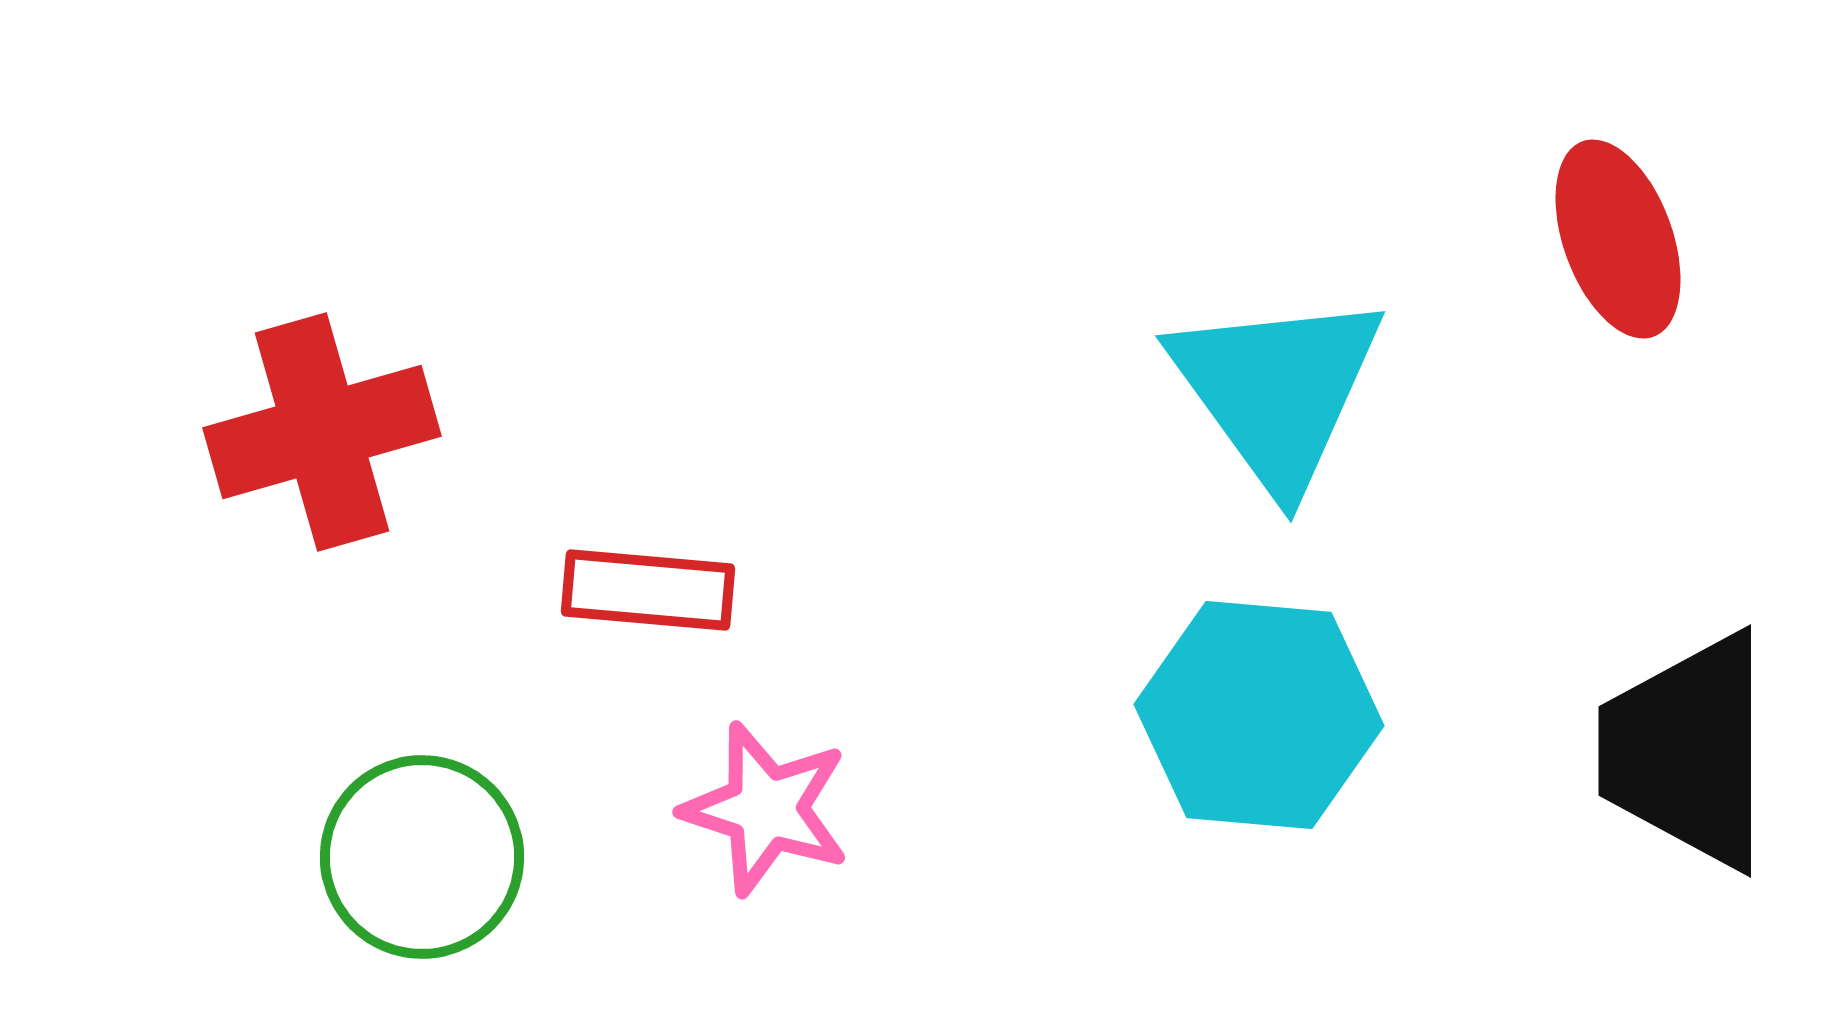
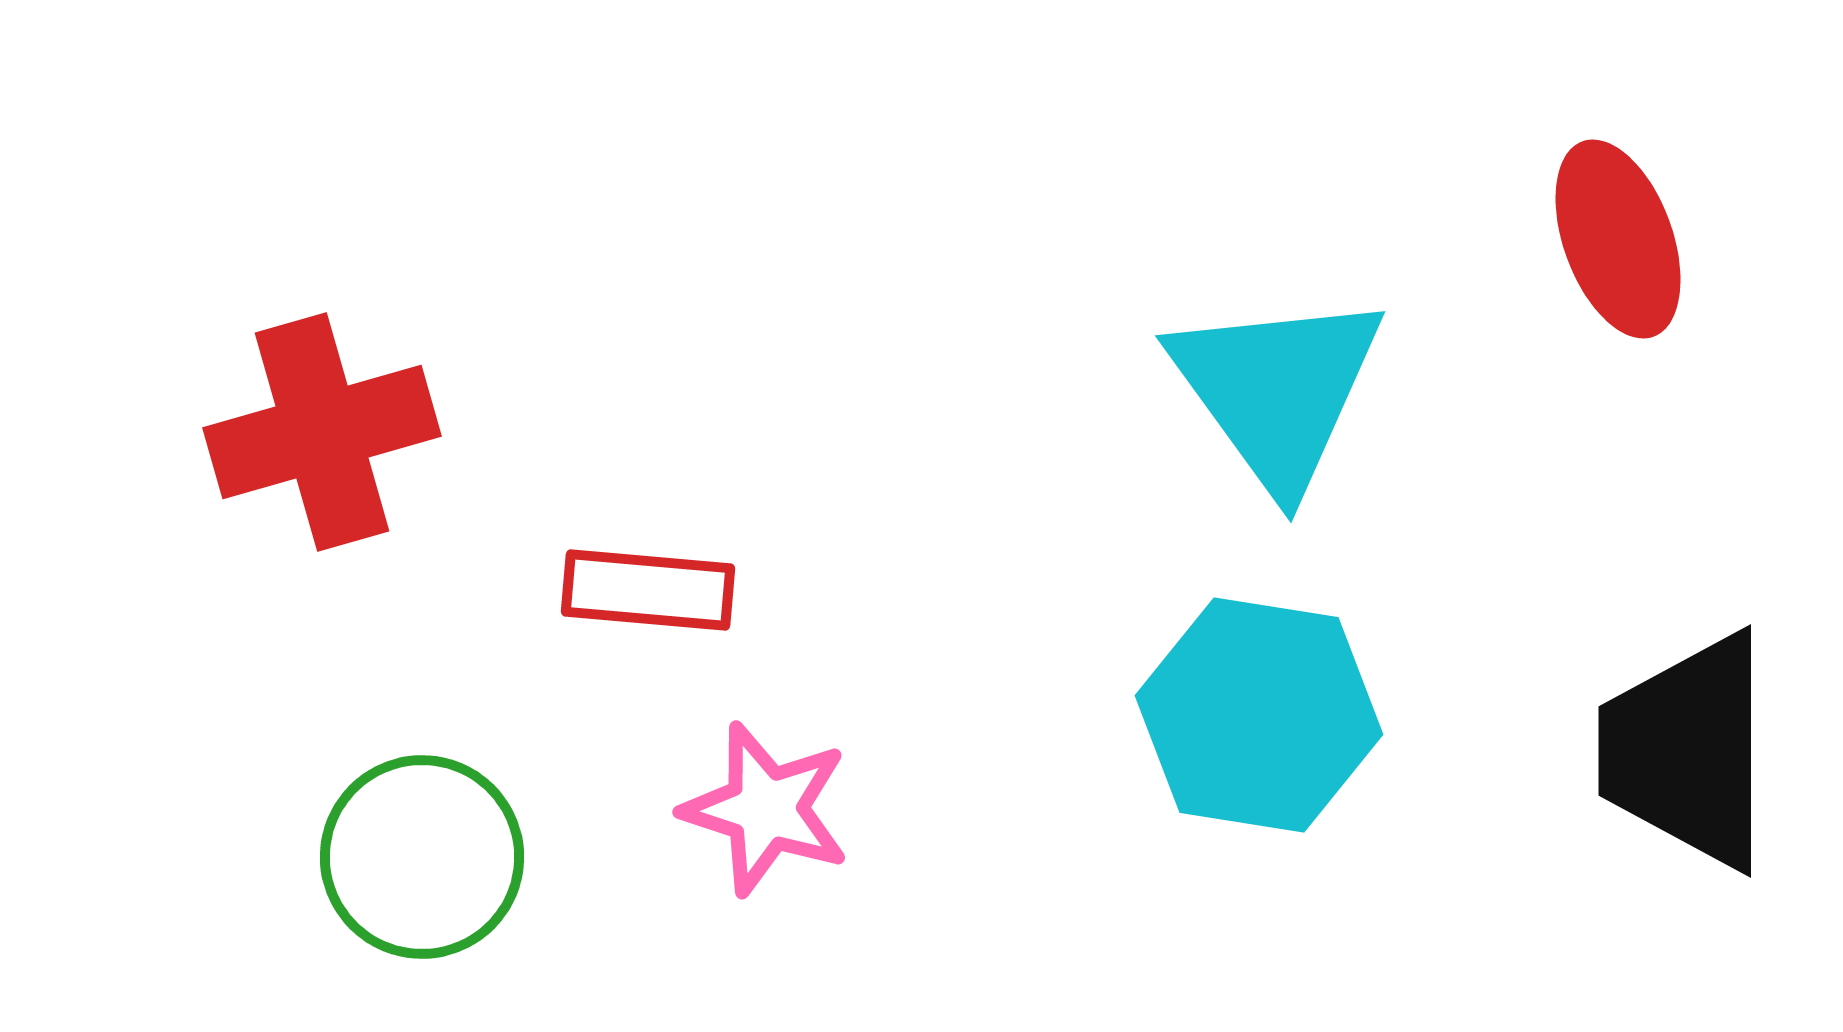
cyan hexagon: rotated 4 degrees clockwise
